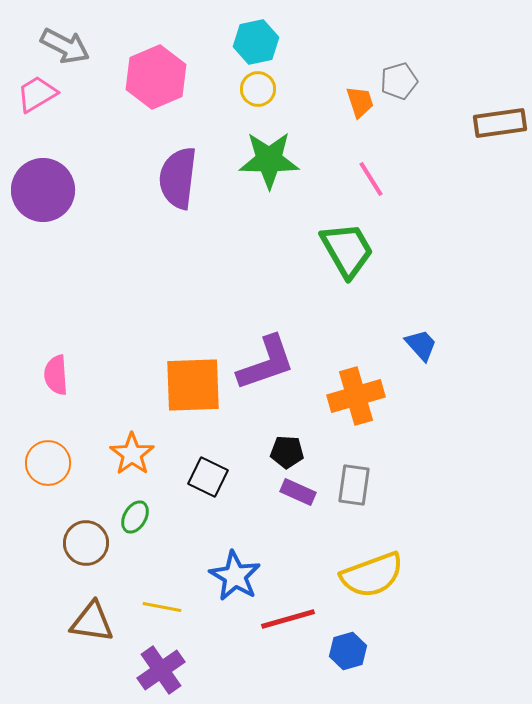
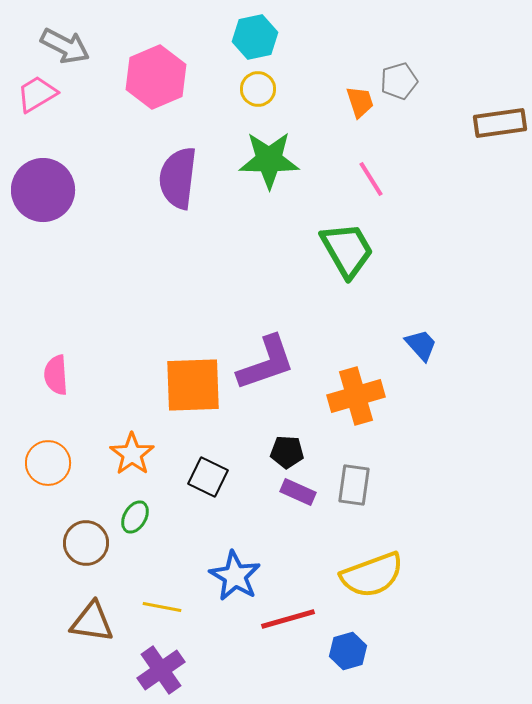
cyan hexagon: moved 1 px left, 5 px up
